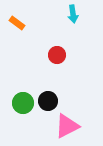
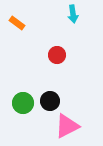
black circle: moved 2 px right
